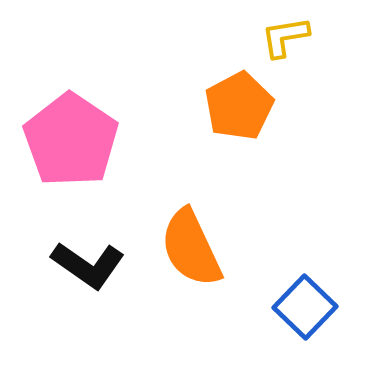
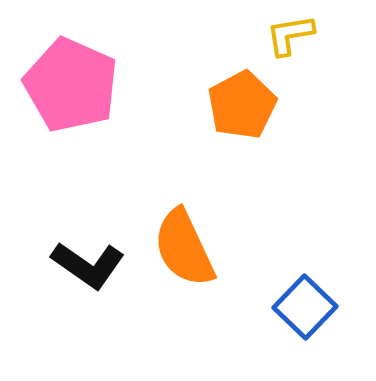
yellow L-shape: moved 5 px right, 2 px up
orange pentagon: moved 3 px right, 1 px up
pink pentagon: moved 55 px up; rotated 10 degrees counterclockwise
orange semicircle: moved 7 px left
